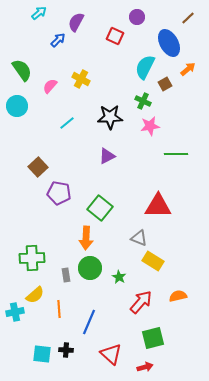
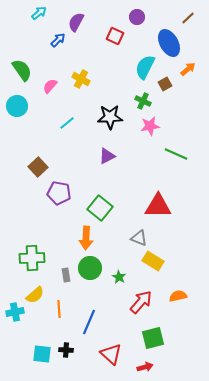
green line at (176, 154): rotated 25 degrees clockwise
